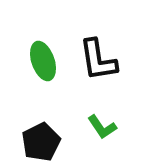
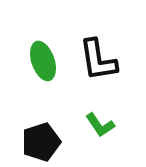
green L-shape: moved 2 px left, 2 px up
black pentagon: rotated 9 degrees clockwise
